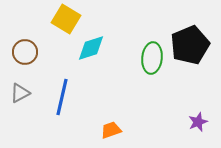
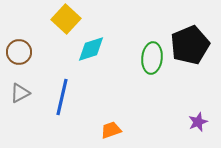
yellow square: rotated 12 degrees clockwise
cyan diamond: moved 1 px down
brown circle: moved 6 px left
